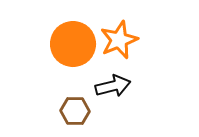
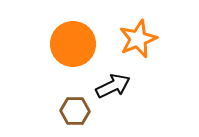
orange star: moved 19 px right, 1 px up
black arrow: rotated 12 degrees counterclockwise
